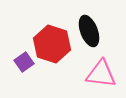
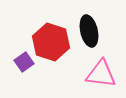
black ellipse: rotated 8 degrees clockwise
red hexagon: moved 1 px left, 2 px up
